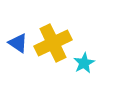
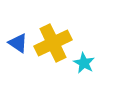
cyan star: rotated 15 degrees counterclockwise
